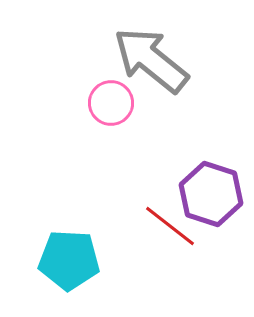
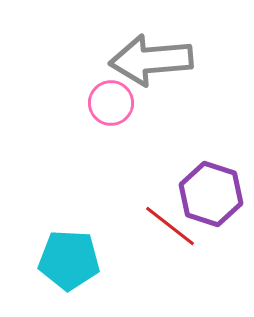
gray arrow: rotated 44 degrees counterclockwise
